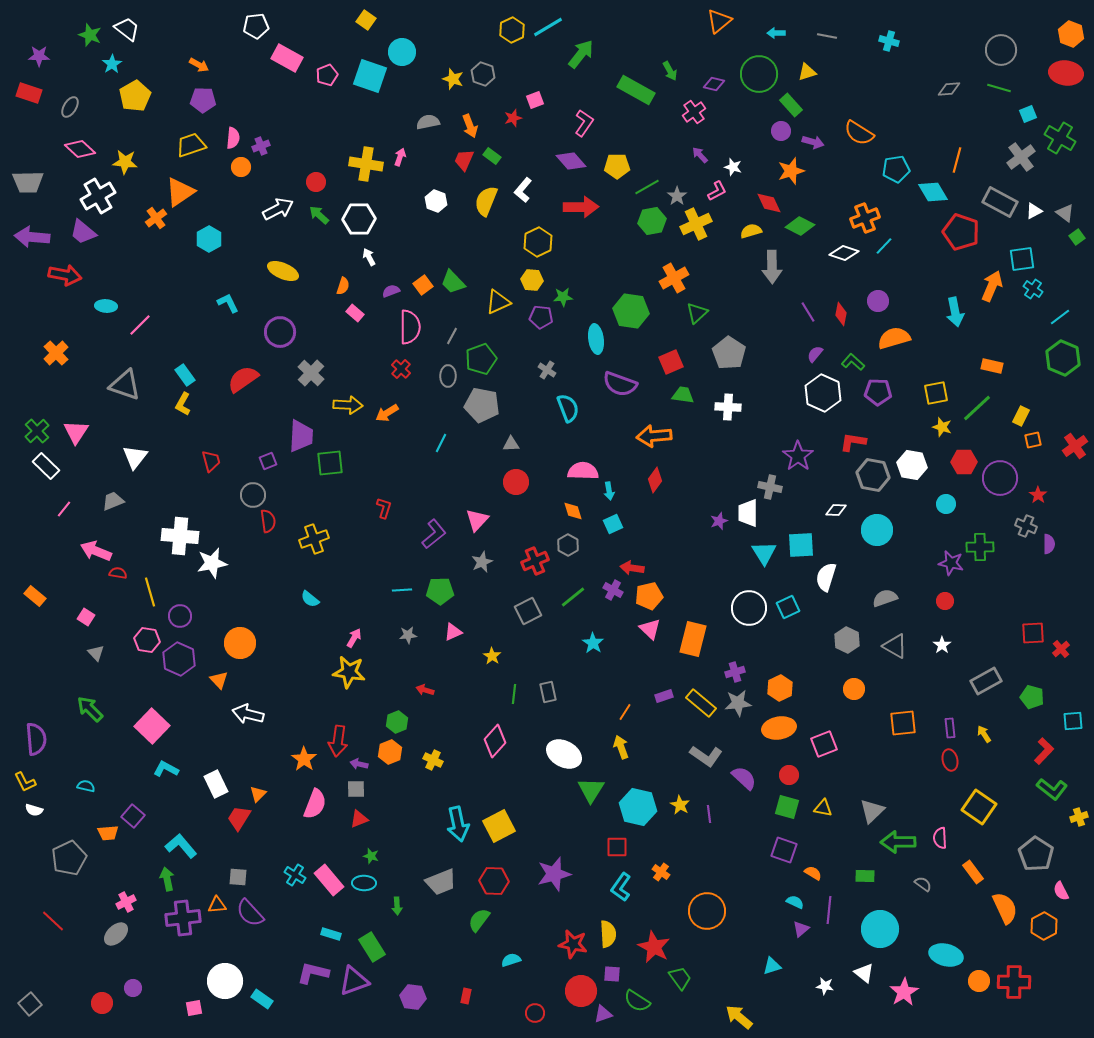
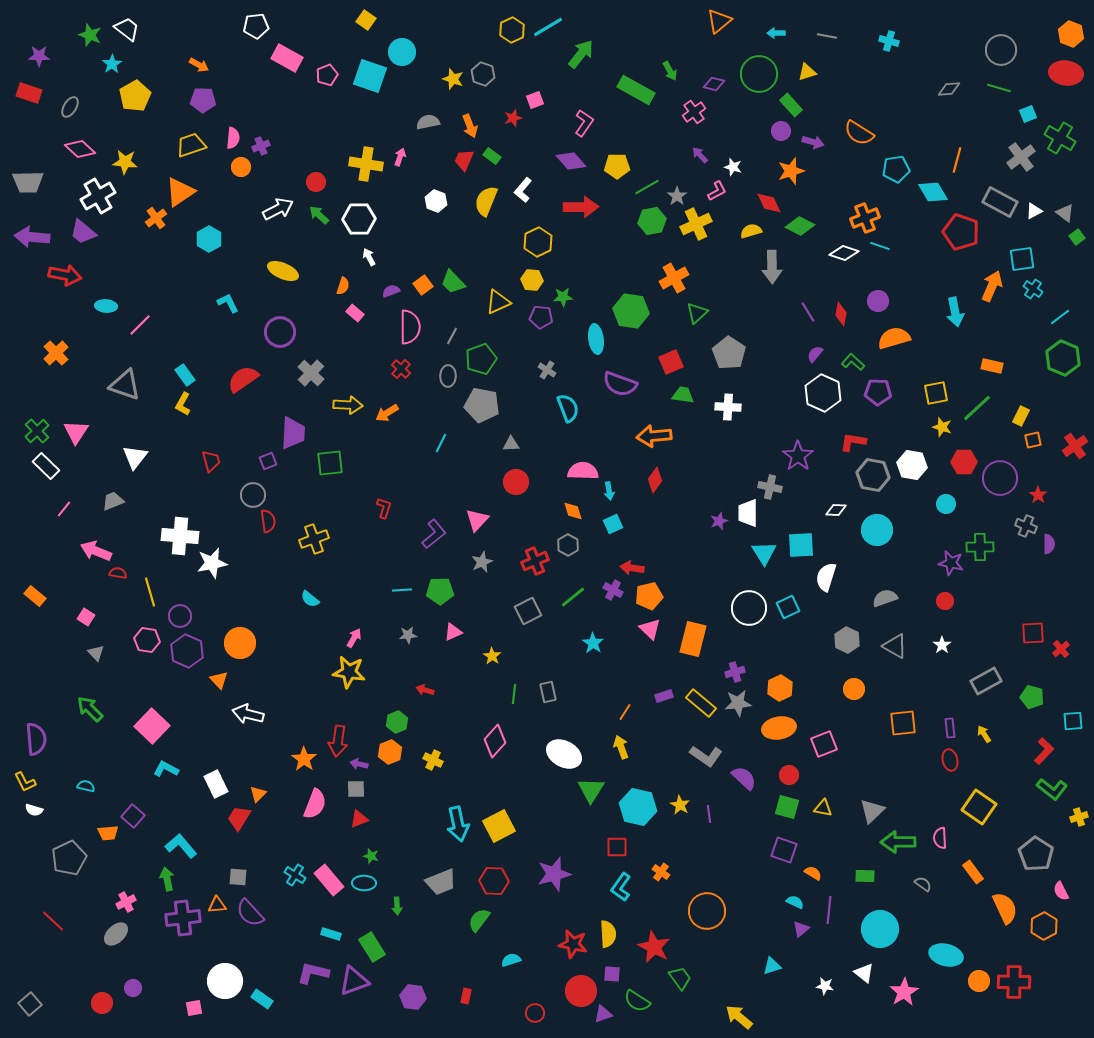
cyan line at (884, 246): moved 4 px left; rotated 66 degrees clockwise
purple trapezoid at (301, 436): moved 8 px left, 3 px up
purple hexagon at (179, 659): moved 8 px right, 8 px up
